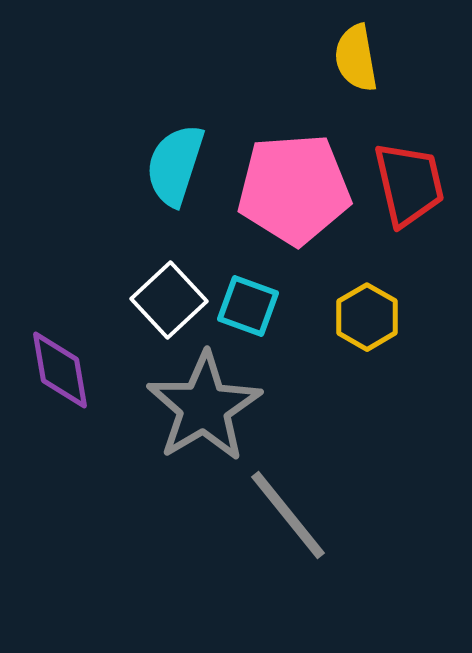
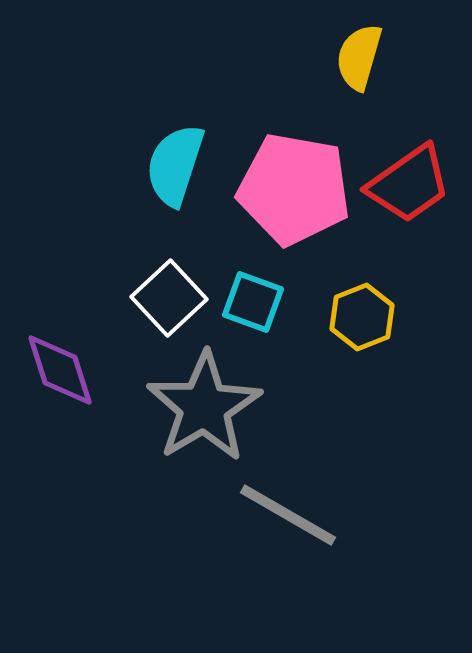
yellow semicircle: moved 3 px right, 1 px up; rotated 26 degrees clockwise
red trapezoid: rotated 68 degrees clockwise
pink pentagon: rotated 14 degrees clockwise
white square: moved 2 px up
cyan square: moved 5 px right, 4 px up
yellow hexagon: moved 5 px left; rotated 8 degrees clockwise
purple diamond: rotated 8 degrees counterclockwise
gray line: rotated 21 degrees counterclockwise
